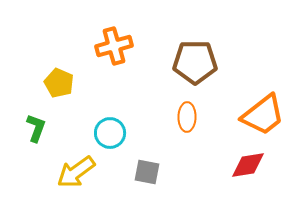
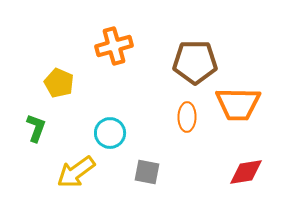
orange trapezoid: moved 25 px left, 11 px up; rotated 39 degrees clockwise
red diamond: moved 2 px left, 7 px down
